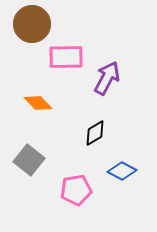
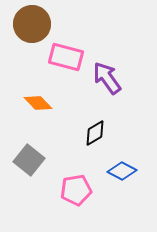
pink rectangle: rotated 16 degrees clockwise
purple arrow: rotated 64 degrees counterclockwise
